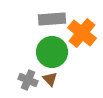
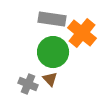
gray rectangle: rotated 12 degrees clockwise
green circle: moved 1 px right
gray cross: moved 4 px down
